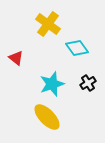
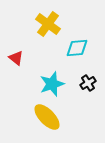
cyan diamond: rotated 60 degrees counterclockwise
